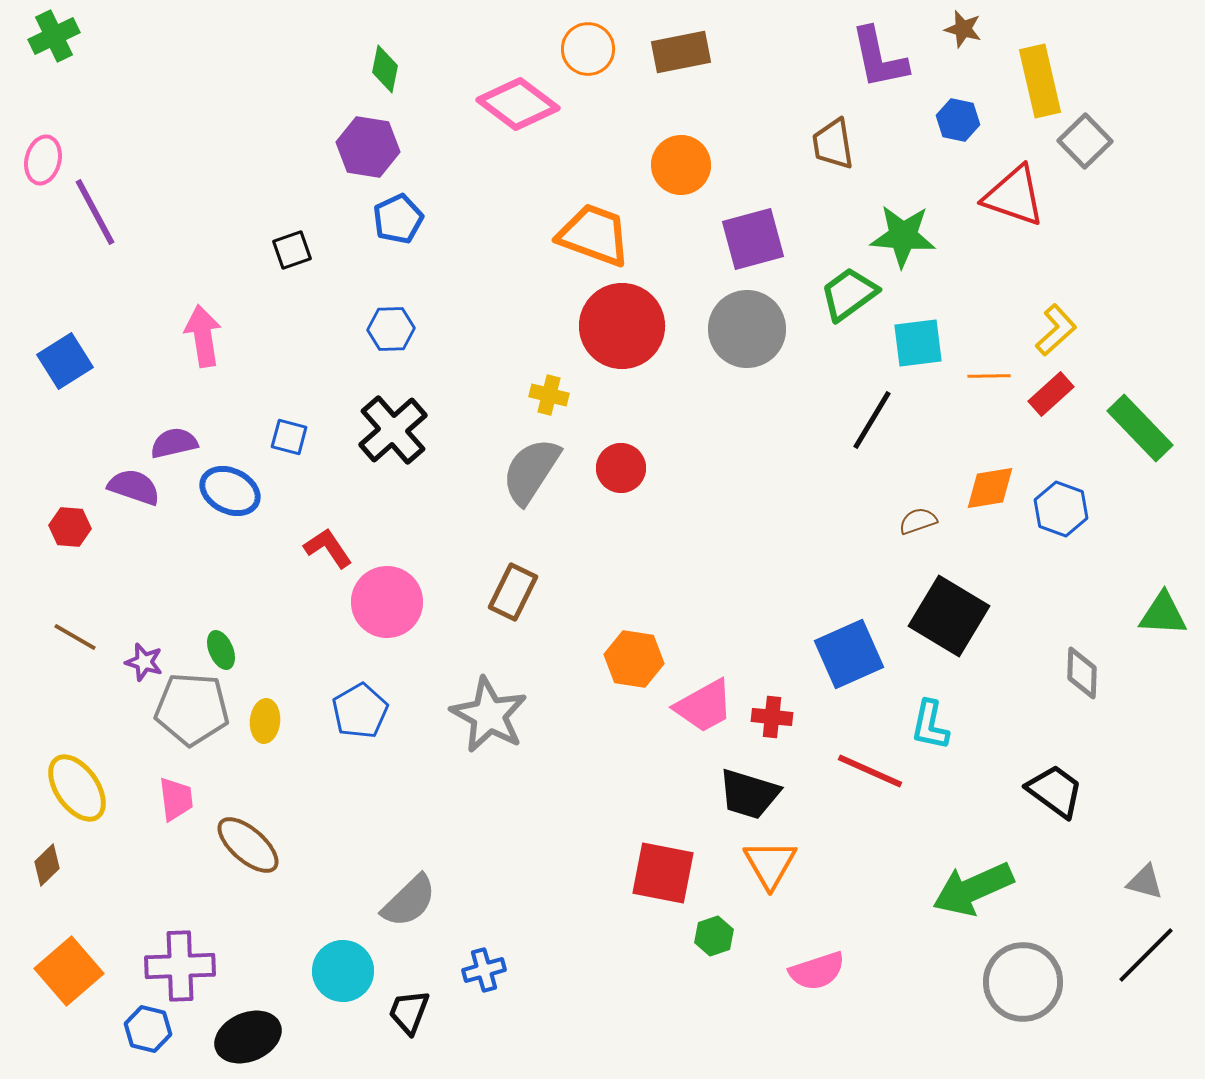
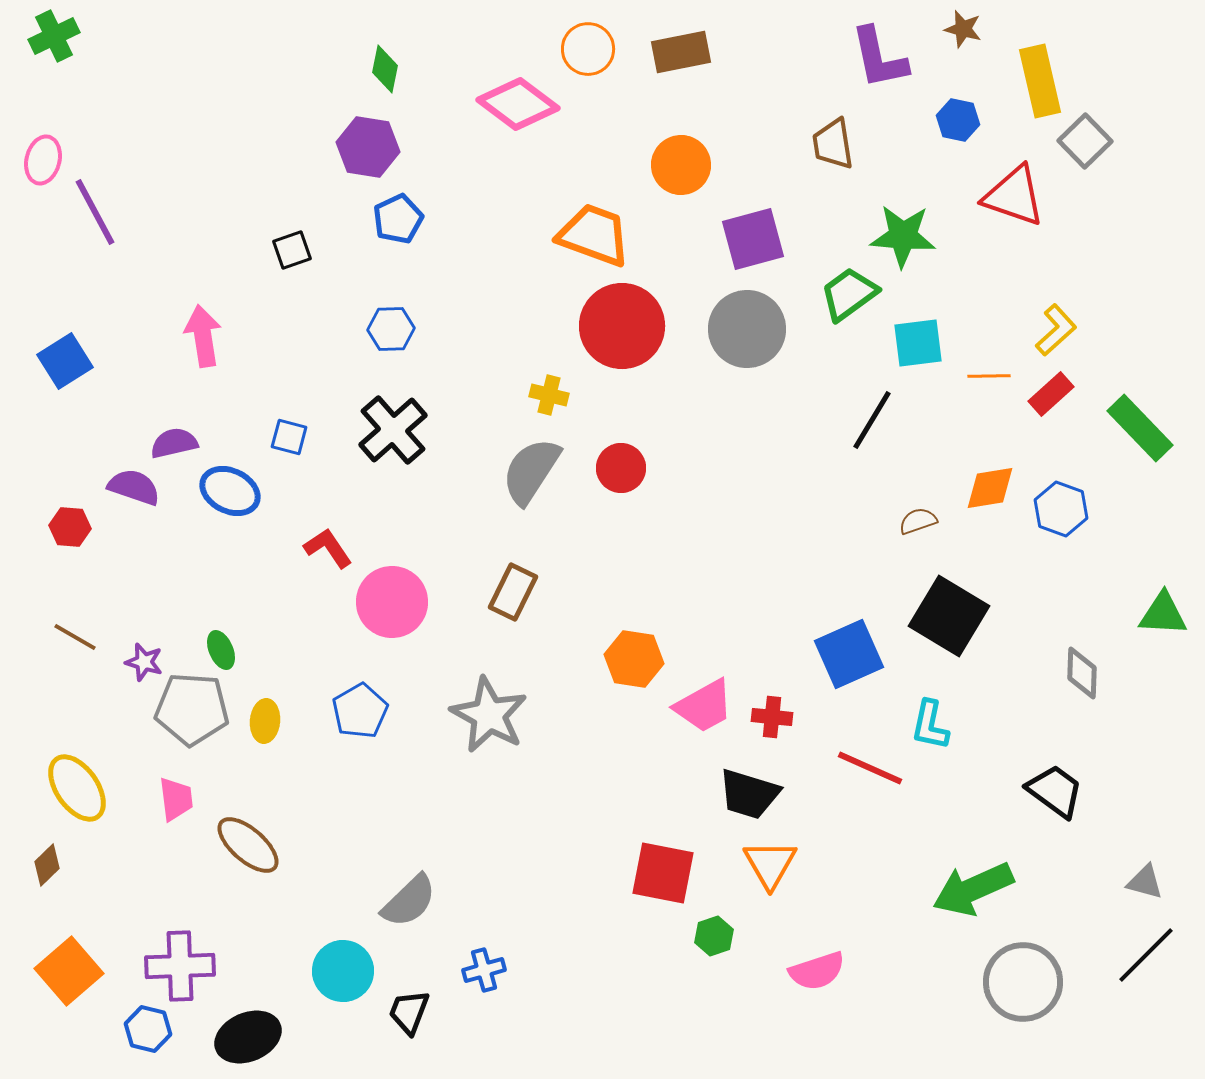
pink circle at (387, 602): moved 5 px right
red line at (870, 771): moved 3 px up
